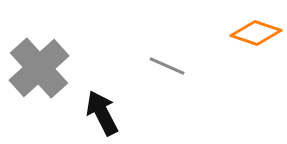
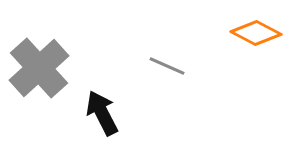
orange diamond: rotated 9 degrees clockwise
